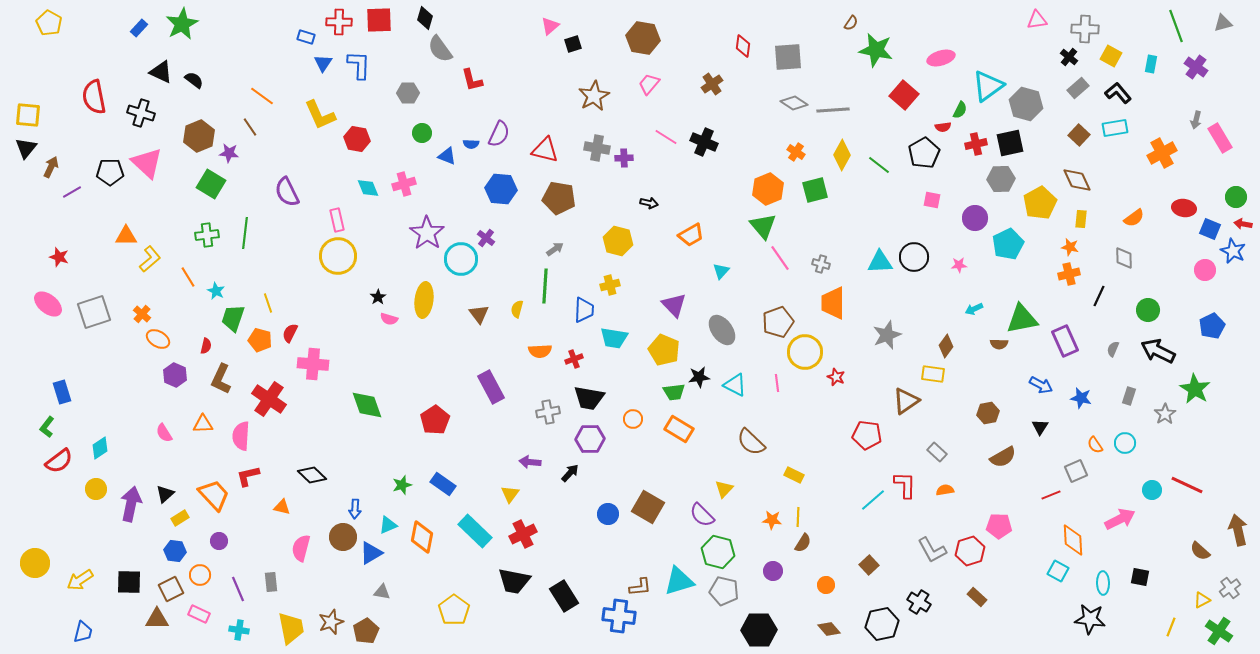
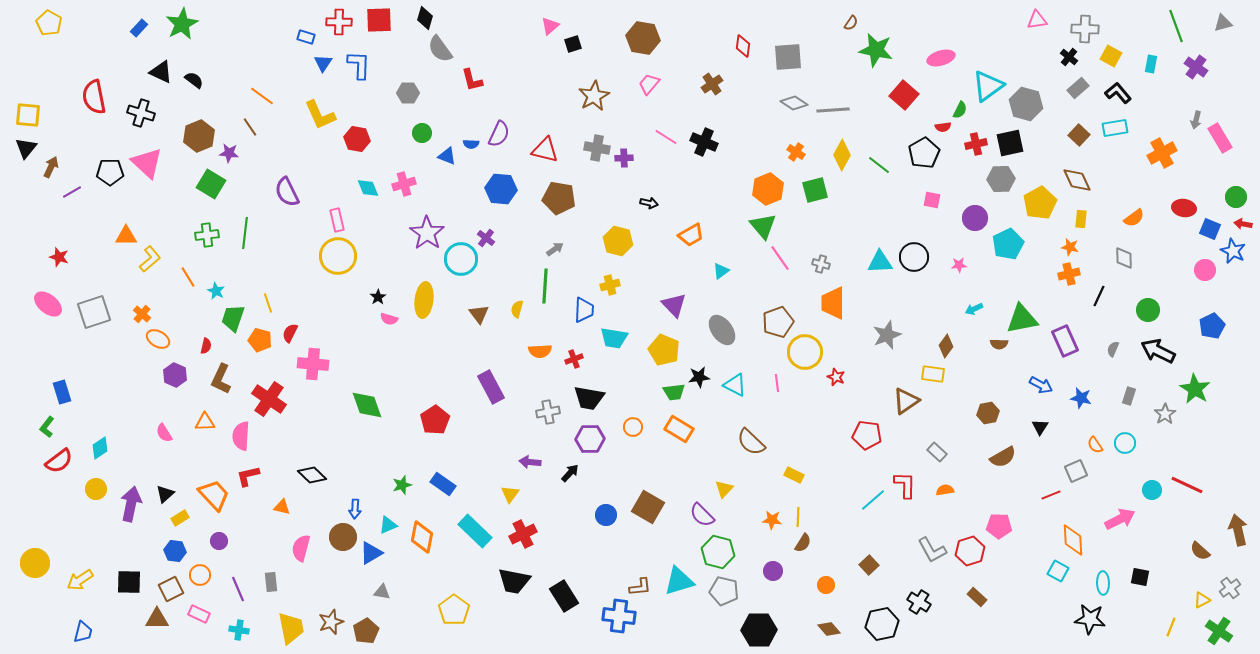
cyan triangle at (721, 271): rotated 12 degrees clockwise
orange circle at (633, 419): moved 8 px down
orange triangle at (203, 424): moved 2 px right, 2 px up
blue circle at (608, 514): moved 2 px left, 1 px down
